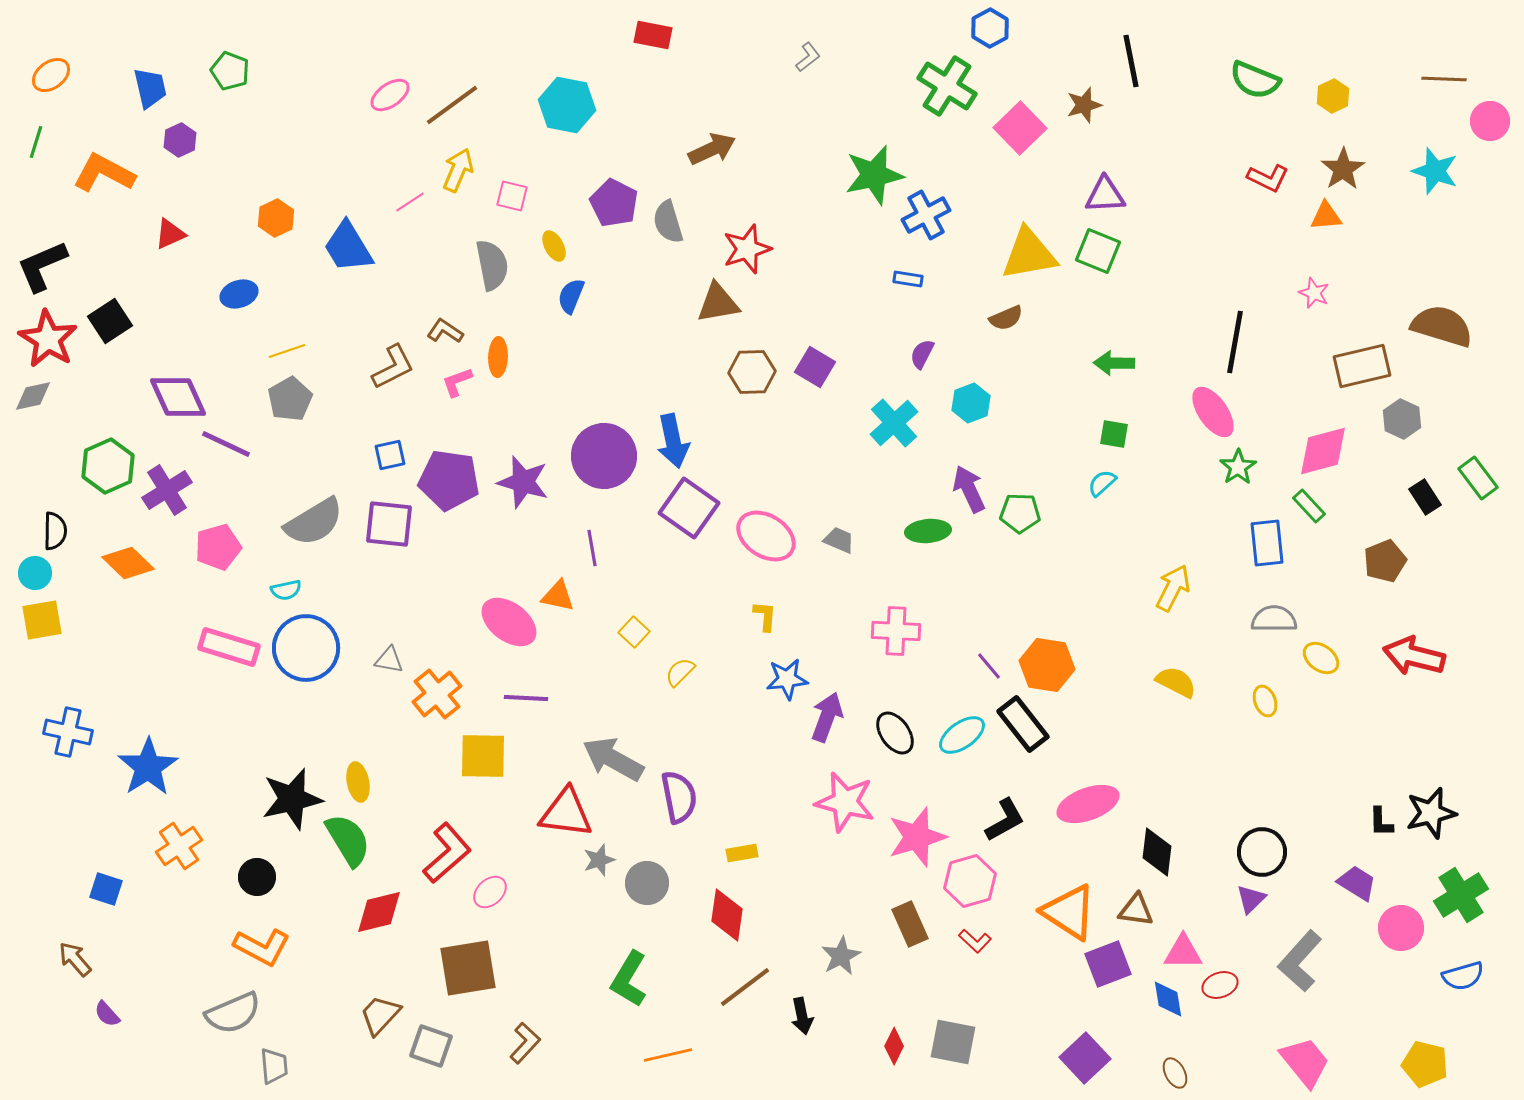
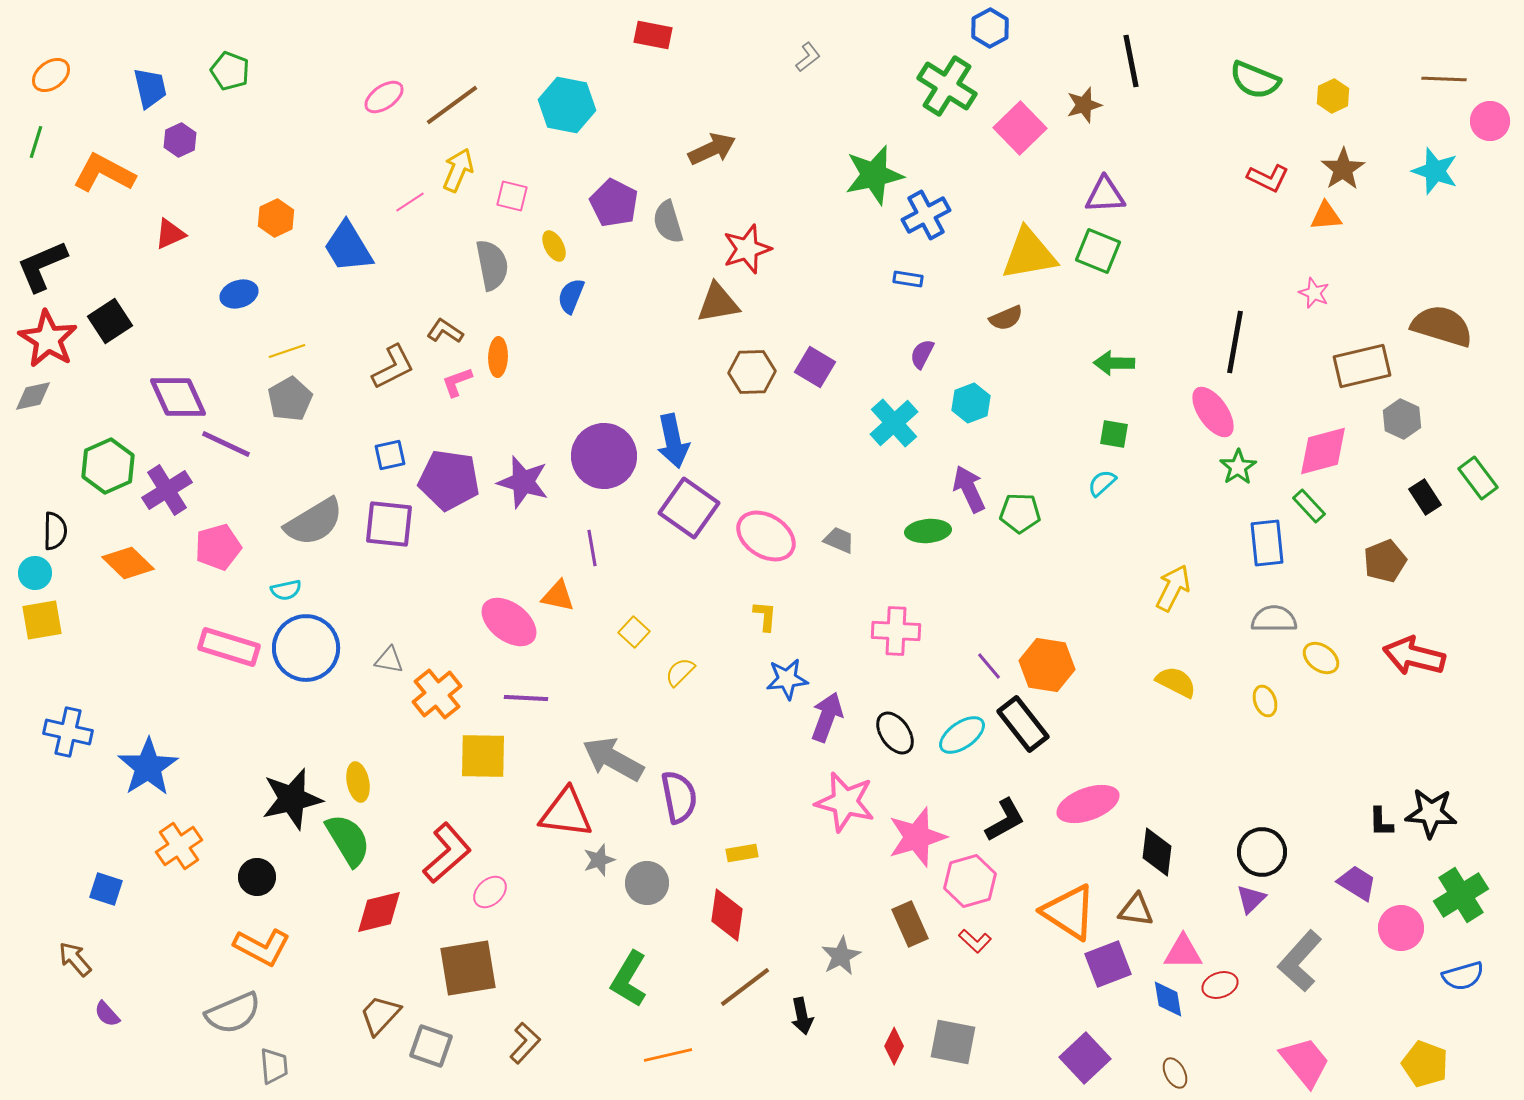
pink ellipse at (390, 95): moved 6 px left, 2 px down
black star at (1431, 813): rotated 18 degrees clockwise
yellow pentagon at (1425, 1064): rotated 6 degrees clockwise
